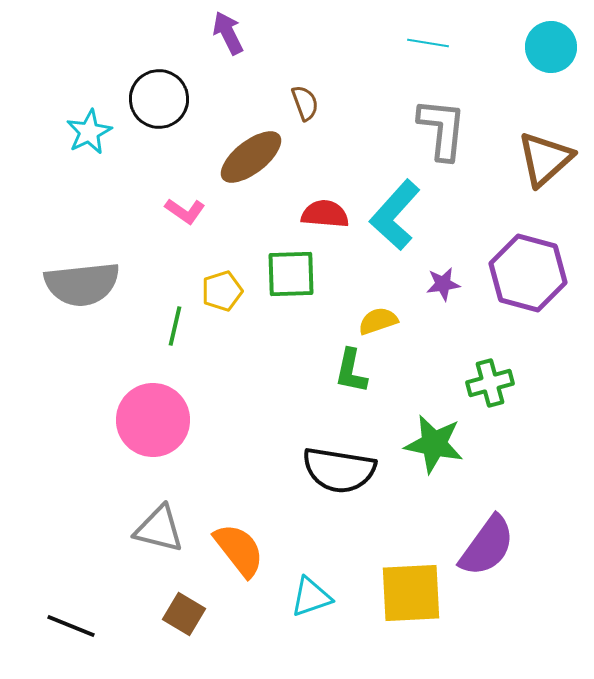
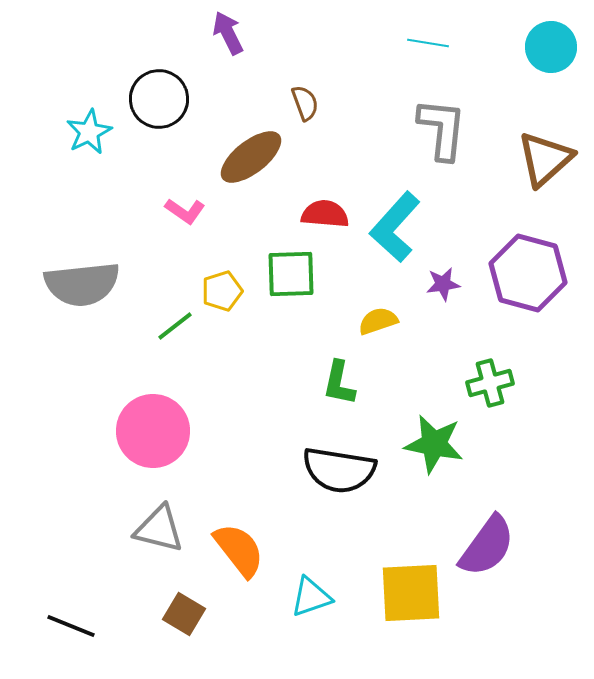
cyan L-shape: moved 12 px down
green line: rotated 39 degrees clockwise
green L-shape: moved 12 px left, 12 px down
pink circle: moved 11 px down
